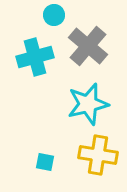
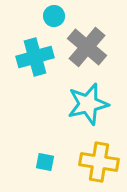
cyan circle: moved 1 px down
gray cross: moved 1 px left, 1 px down
yellow cross: moved 1 px right, 7 px down
